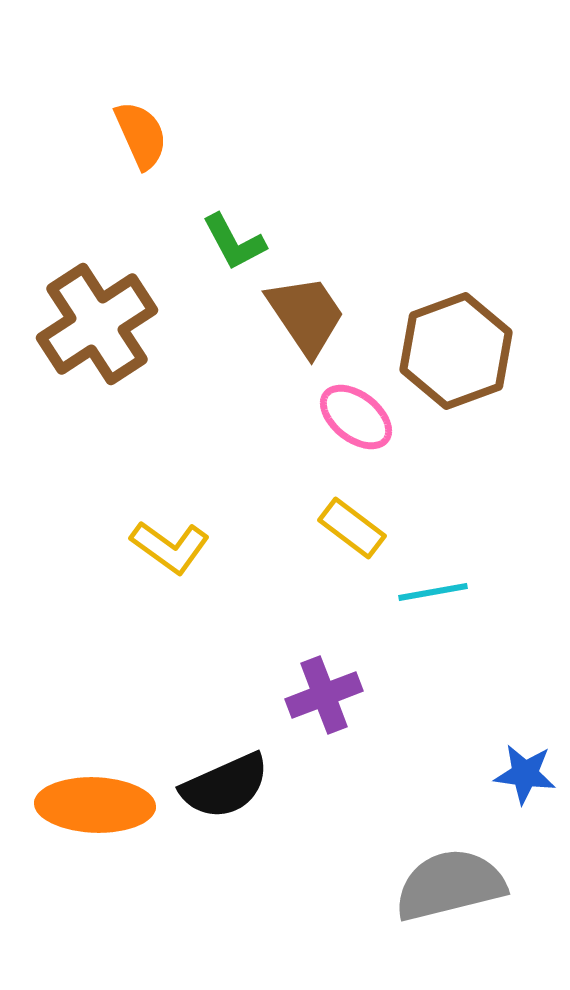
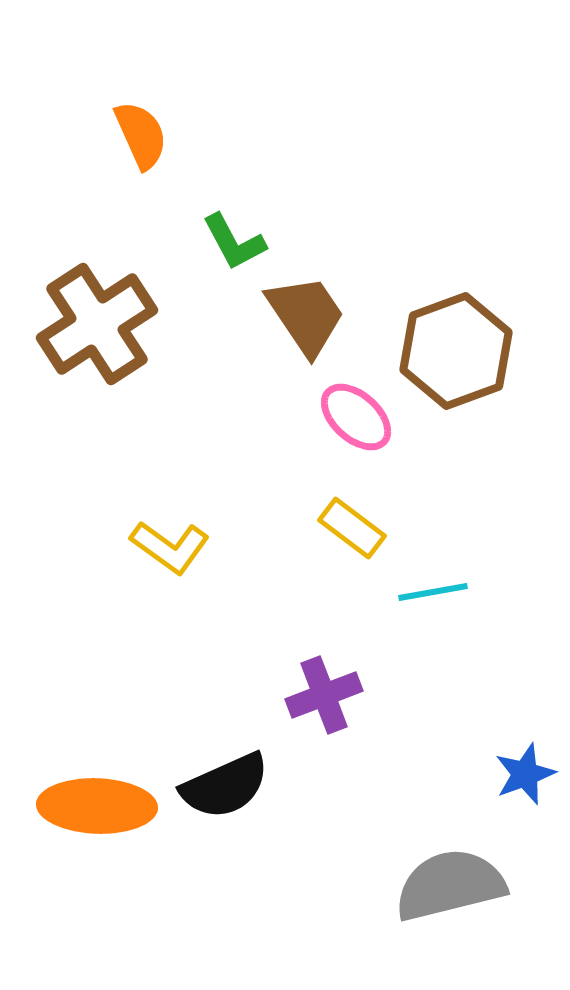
pink ellipse: rotated 4 degrees clockwise
blue star: rotated 28 degrees counterclockwise
orange ellipse: moved 2 px right, 1 px down
